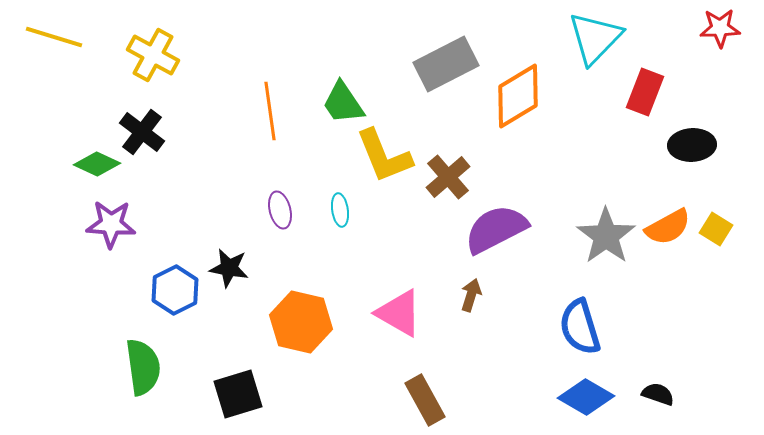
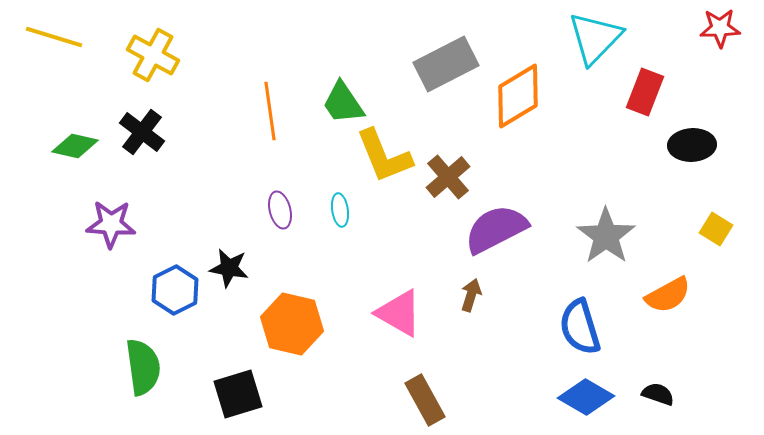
green diamond: moved 22 px left, 18 px up; rotated 12 degrees counterclockwise
orange semicircle: moved 68 px down
orange hexagon: moved 9 px left, 2 px down
